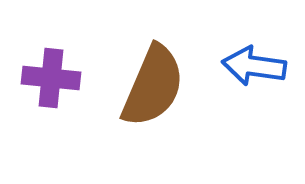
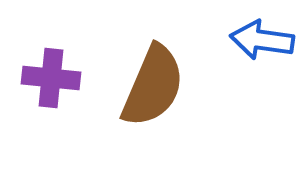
blue arrow: moved 8 px right, 26 px up
